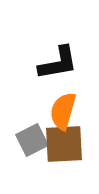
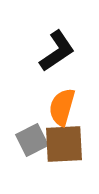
black L-shape: moved 1 px left, 12 px up; rotated 24 degrees counterclockwise
orange semicircle: moved 1 px left, 4 px up
